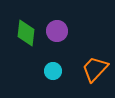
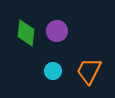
orange trapezoid: moved 6 px left, 2 px down; rotated 16 degrees counterclockwise
